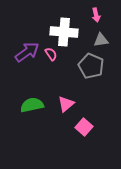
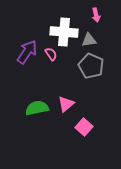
gray triangle: moved 12 px left
purple arrow: rotated 20 degrees counterclockwise
green semicircle: moved 5 px right, 3 px down
